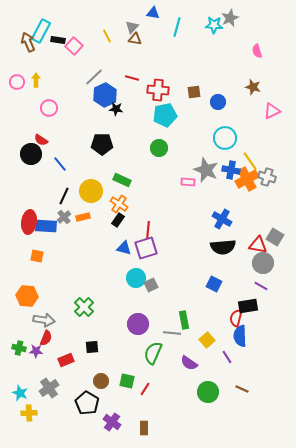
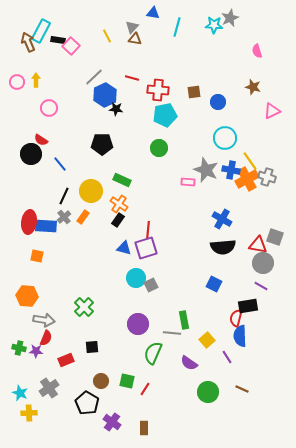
pink square at (74, 46): moved 3 px left
orange rectangle at (83, 217): rotated 40 degrees counterclockwise
gray square at (275, 237): rotated 12 degrees counterclockwise
